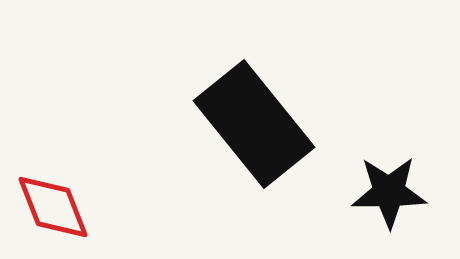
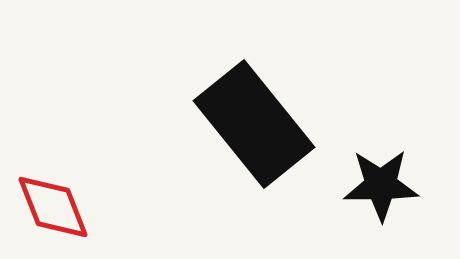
black star: moved 8 px left, 7 px up
